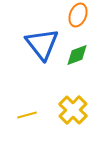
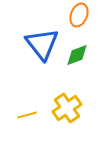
orange ellipse: moved 1 px right
yellow cross: moved 6 px left, 2 px up; rotated 12 degrees clockwise
